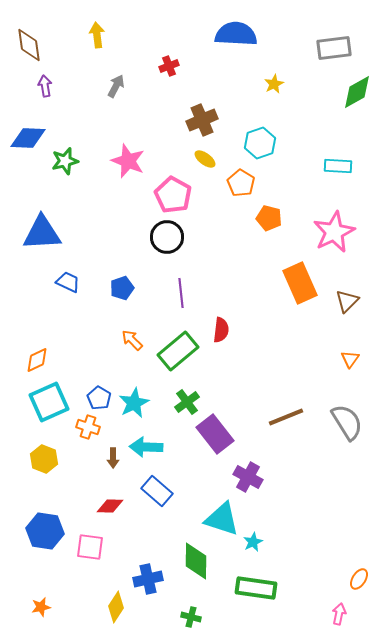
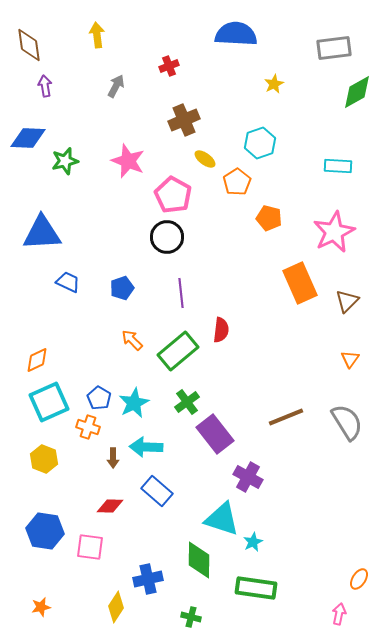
brown cross at (202, 120): moved 18 px left
orange pentagon at (241, 183): moved 4 px left, 1 px up; rotated 8 degrees clockwise
green diamond at (196, 561): moved 3 px right, 1 px up
